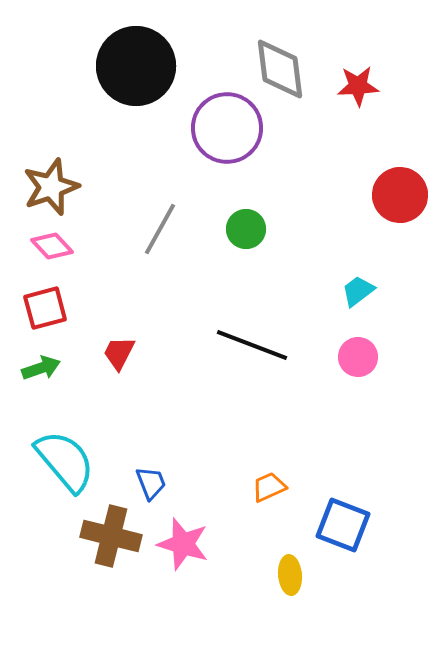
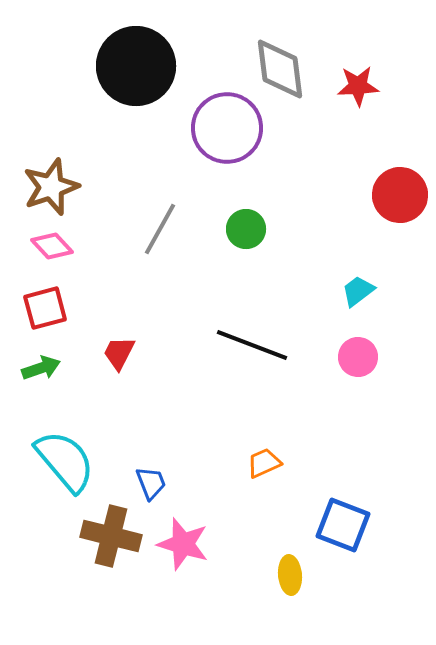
orange trapezoid: moved 5 px left, 24 px up
